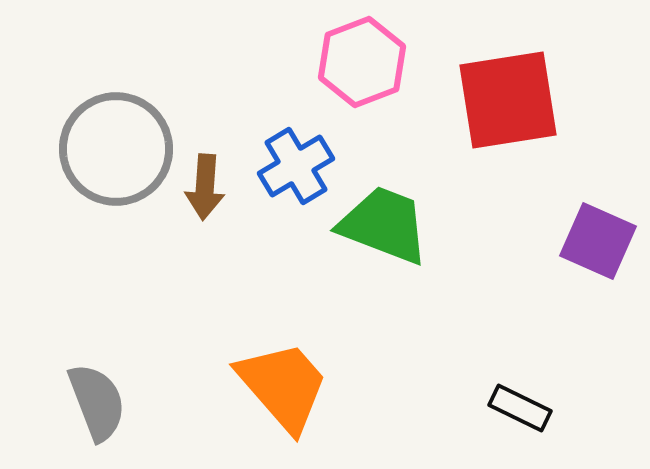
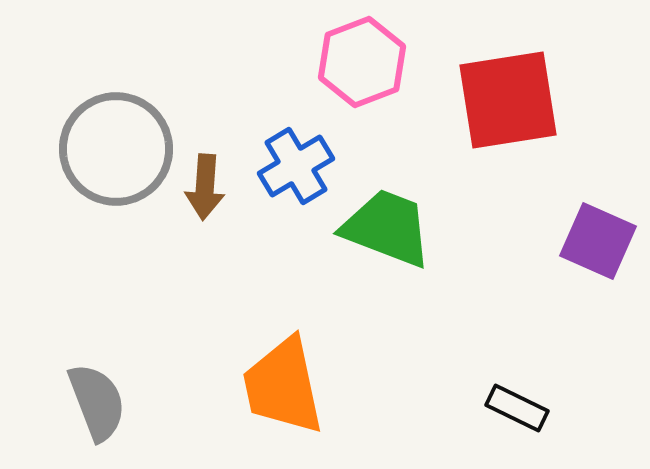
green trapezoid: moved 3 px right, 3 px down
orange trapezoid: rotated 151 degrees counterclockwise
black rectangle: moved 3 px left
